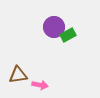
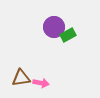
brown triangle: moved 3 px right, 3 px down
pink arrow: moved 1 px right, 2 px up
